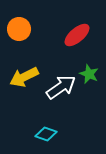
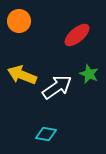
orange circle: moved 8 px up
yellow arrow: moved 2 px left, 2 px up; rotated 48 degrees clockwise
white arrow: moved 4 px left
cyan diamond: rotated 10 degrees counterclockwise
